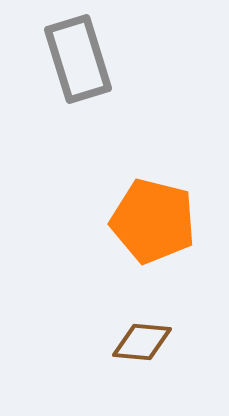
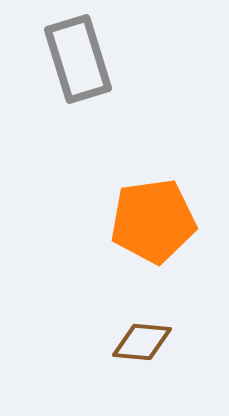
orange pentagon: rotated 22 degrees counterclockwise
